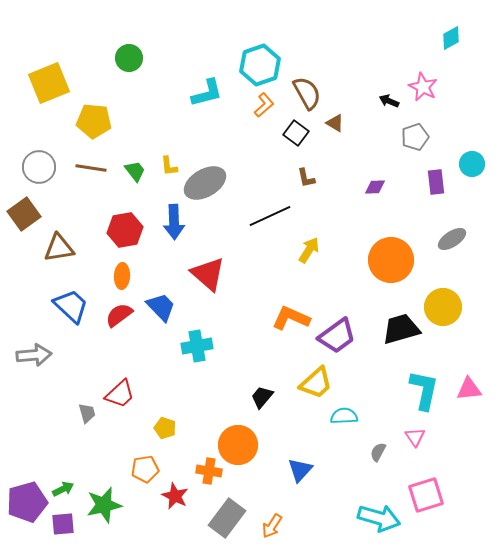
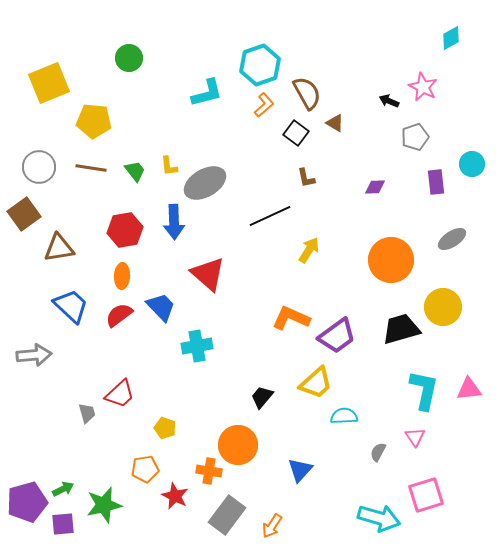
gray rectangle at (227, 518): moved 3 px up
